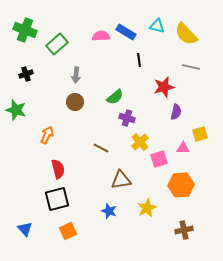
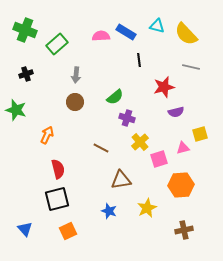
purple semicircle: rotated 63 degrees clockwise
pink triangle: rotated 16 degrees counterclockwise
